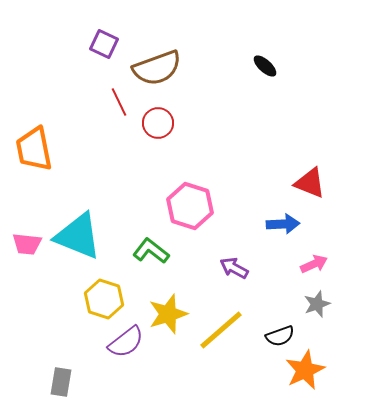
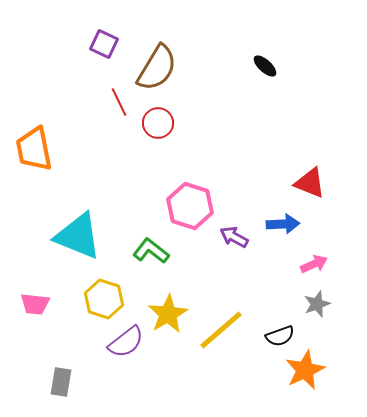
brown semicircle: rotated 39 degrees counterclockwise
pink trapezoid: moved 8 px right, 60 px down
purple arrow: moved 31 px up
yellow star: rotated 12 degrees counterclockwise
